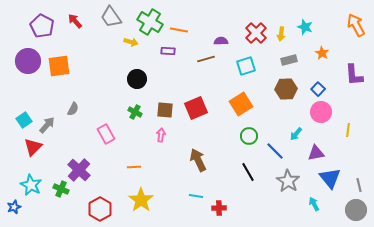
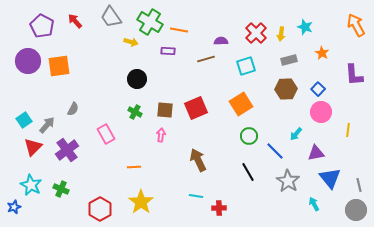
purple cross at (79, 170): moved 12 px left, 20 px up; rotated 10 degrees clockwise
yellow star at (141, 200): moved 2 px down
